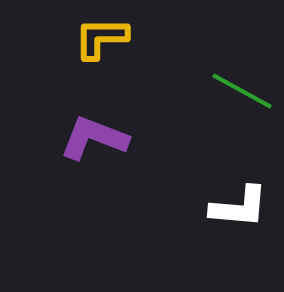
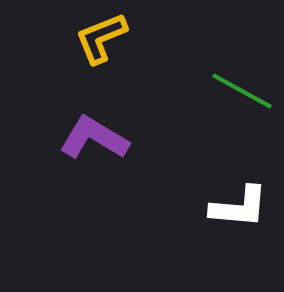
yellow L-shape: rotated 22 degrees counterclockwise
purple L-shape: rotated 10 degrees clockwise
